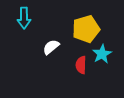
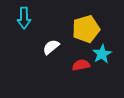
red semicircle: rotated 78 degrees clockwise
